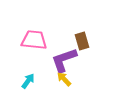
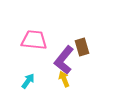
brown rectangle: moved 6 px down
purple L-shape: rotated 32 degrees counterclockwise
yellow arrow: rotated 21 degrees clockwise
